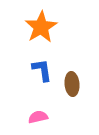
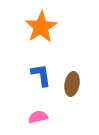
blue L-shape: moved 1 px left, 5 px down
brown ellipse: rotated 15 degrees clockwise
